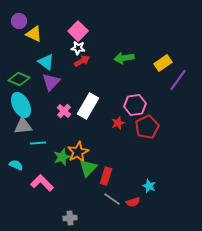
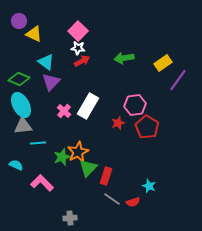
red pentagon: rotated 15 degrees counterclockwise
